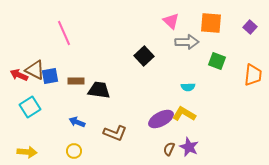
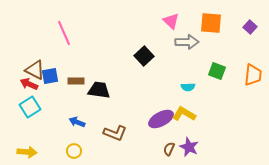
green square: moved 10 px down
red arrow: moved 10 px right, 9 px down
